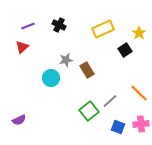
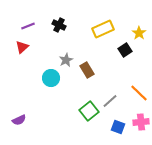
gray star: rotated 16 degrees counterclockwise
pink cross: moved 2 px up
